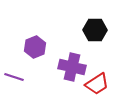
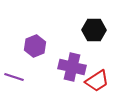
black hexagon: moved 1 px left
purple hexagon: moved 1 px up
red trapezoid: moved 3 px up
